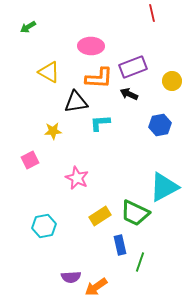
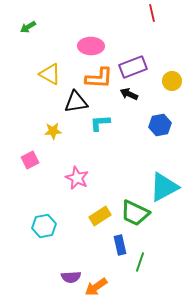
yellow triangle: moved 1 px right, 2 px down
